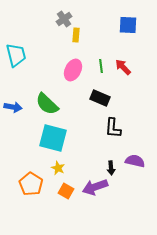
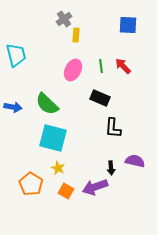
red arrow: moved 1 px up
